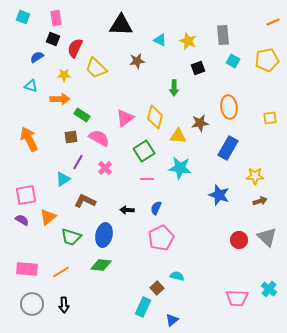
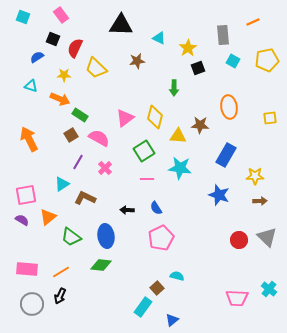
pink rectangle at (56, 18): moved 5 px right, 3 px up; rotated 28 degrees counterclockwise
orange line at (273, 22): moved 20 px left
cyan triangle at (160, 40): moved 1 px left, 2 px up
yellow star at (188, 41): moved 7 px down; rotated 18 degrees clockwise
orange arrow at (60, 99): rotated 24 degrees clockwise
green rectangle at (82, 115): moved 2 px left
brown star at (200, 123): moved 2 px down; rotated 12 degrees clockwise
brown square at (71, 137): moved 2 px up; rotated 24 degrees counterclockwise
blue rectangle at (228, 148): moved 2 px left, 7 px down
cyan triangle at (63, 179): moved 1 px left, 5 px down
brown L-shape at (85, 201): moved 3 px up
brown arrow at (260, 201): rotated 16 degrees clockwise
blue semicircle at (156, 208): rotated 56 degrees counterclockwise
blue ellipse at (104, 235): moved 2 px right, 1 px down; rotated 20 degrees counterclockwise
green trapezoid at (71, 237): rotated 20 degrees clockwise
black arrow at (64, 305): moved 4 px left, 9 px up; rotated 28 degrees clockwise
cyan rectangle at (143, 307): rotated 12 degrees clockwise
